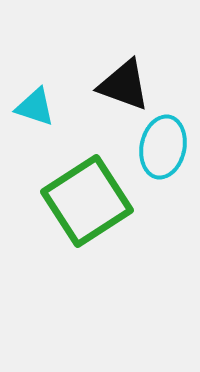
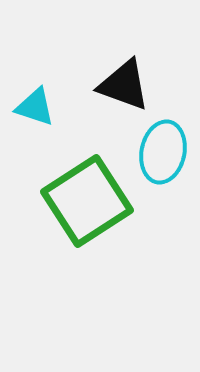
cyan ellipse: moved 5 px down
